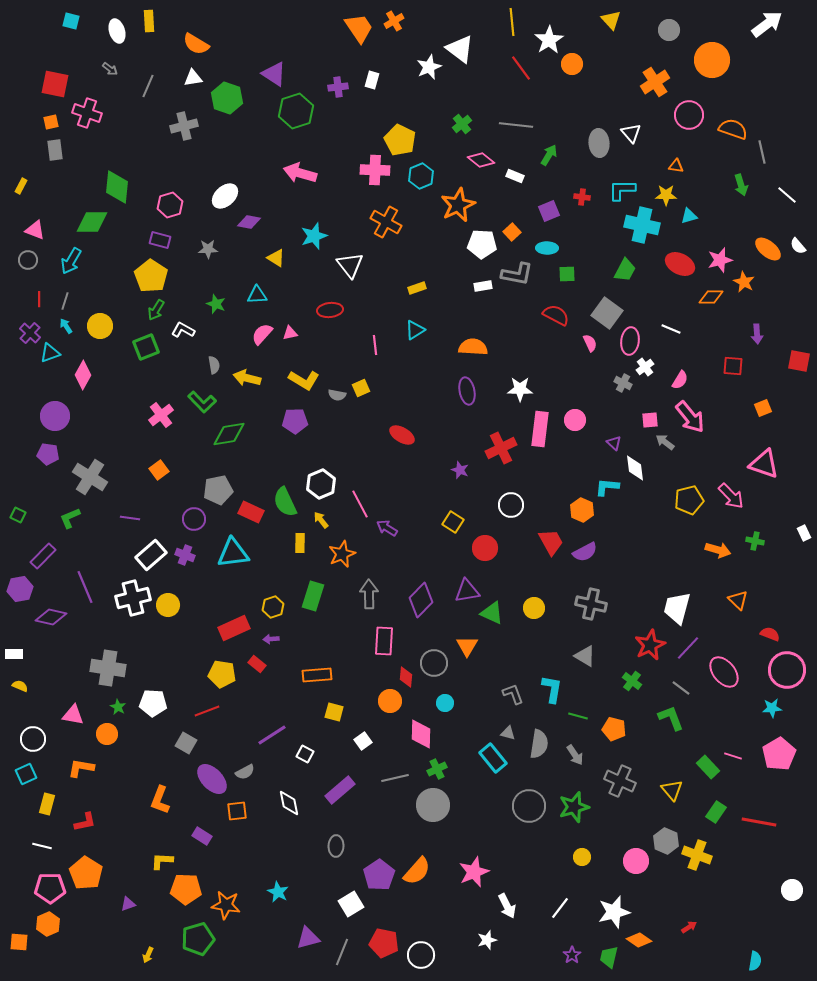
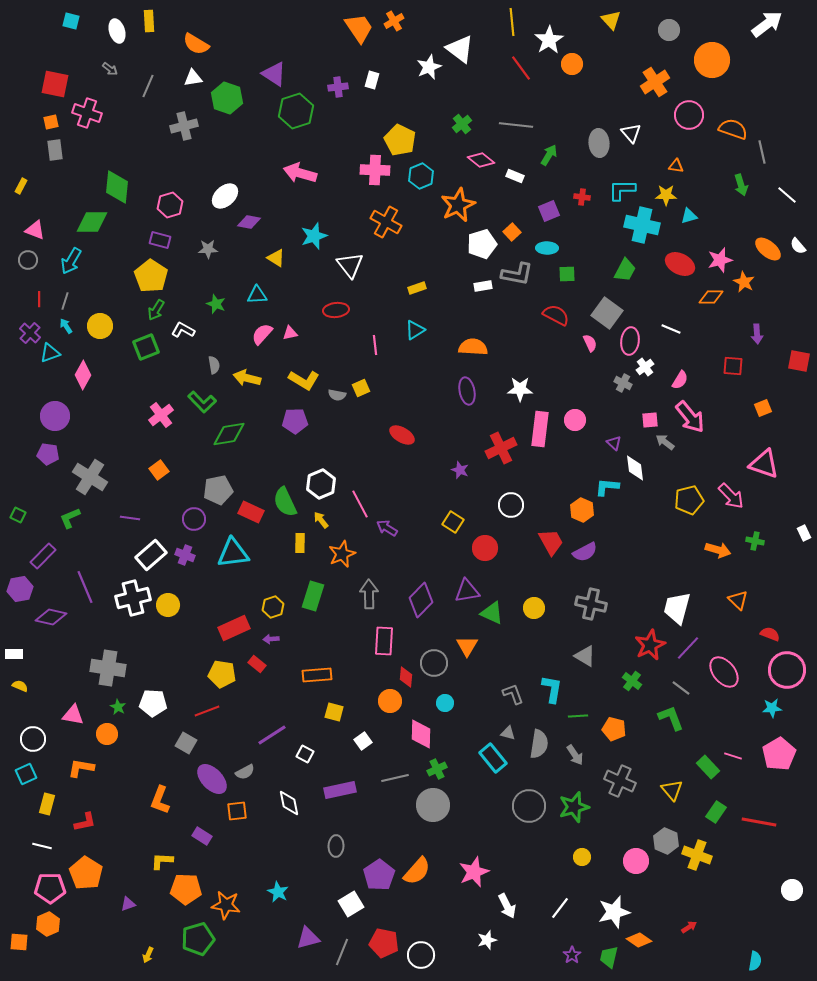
white pentagon at (482, 244): rotated 20 degrees counterclockwise
red ellipse at (330, 310): moved 6 px right
green line at (578, 716): rotated 18 degrees counterclockwise
purple rectangle at (340, 790): rotated 28 degrees clockwise
